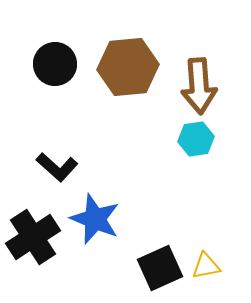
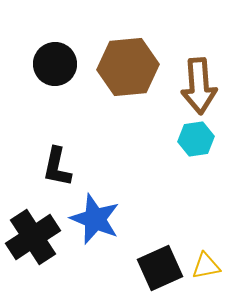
black L-shape: rotated 60 degrees clockwise
